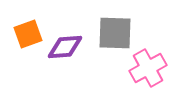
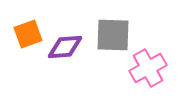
gray square: moved 2 px left, 2 px down
